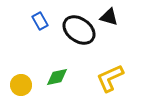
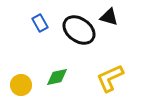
blue rectangle: moved 2 px down
